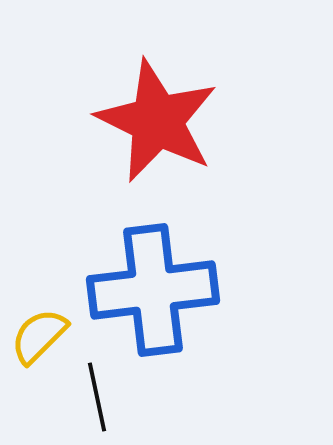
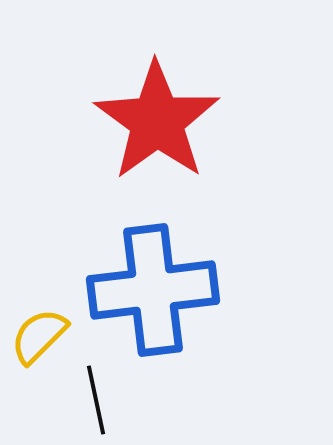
red star: rotated 10 degrees clockwise
black line: moved 1 px left, 3 px down
